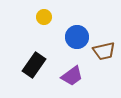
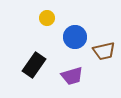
yellow circle: moved 3 px right, 1 px down
blue circle: moved 2 px left
purple trapezoid: rotated 20 degrees clockwise
